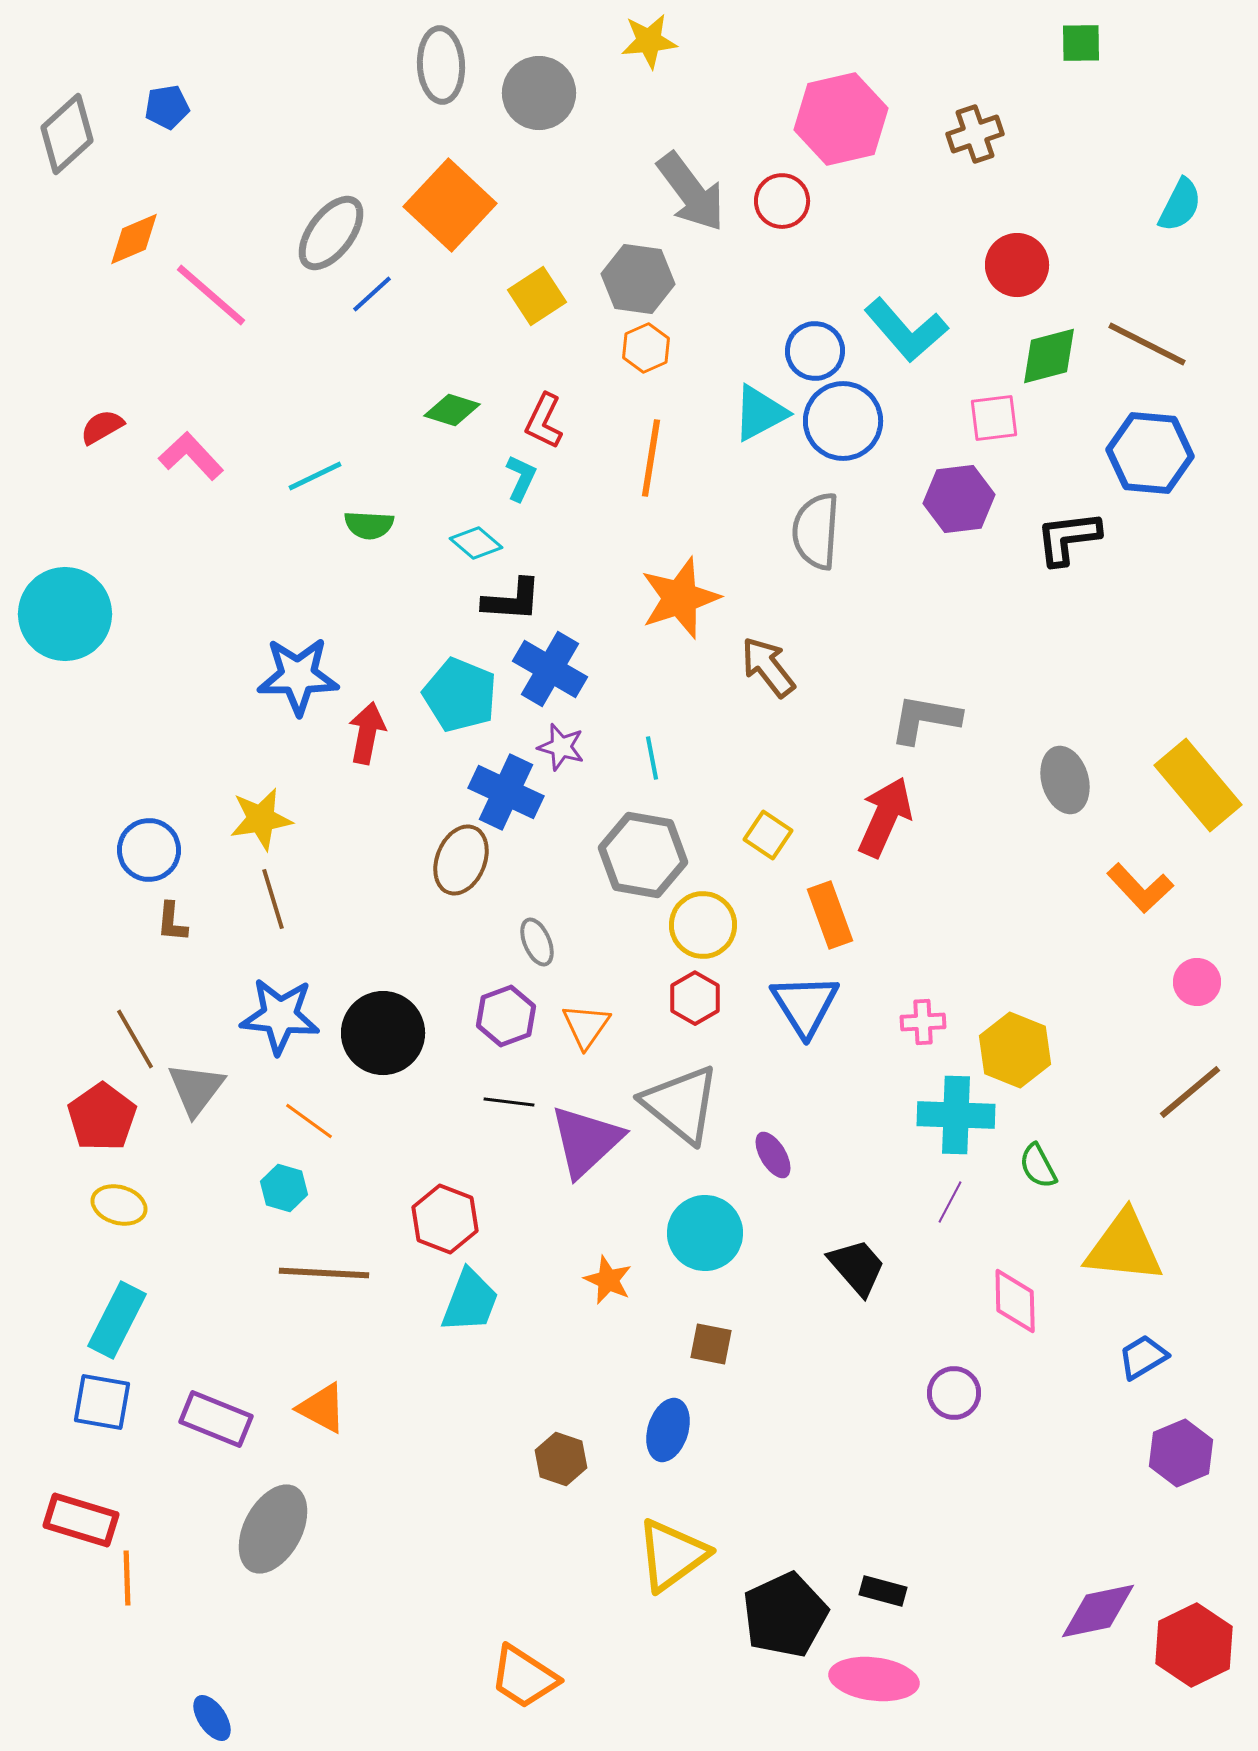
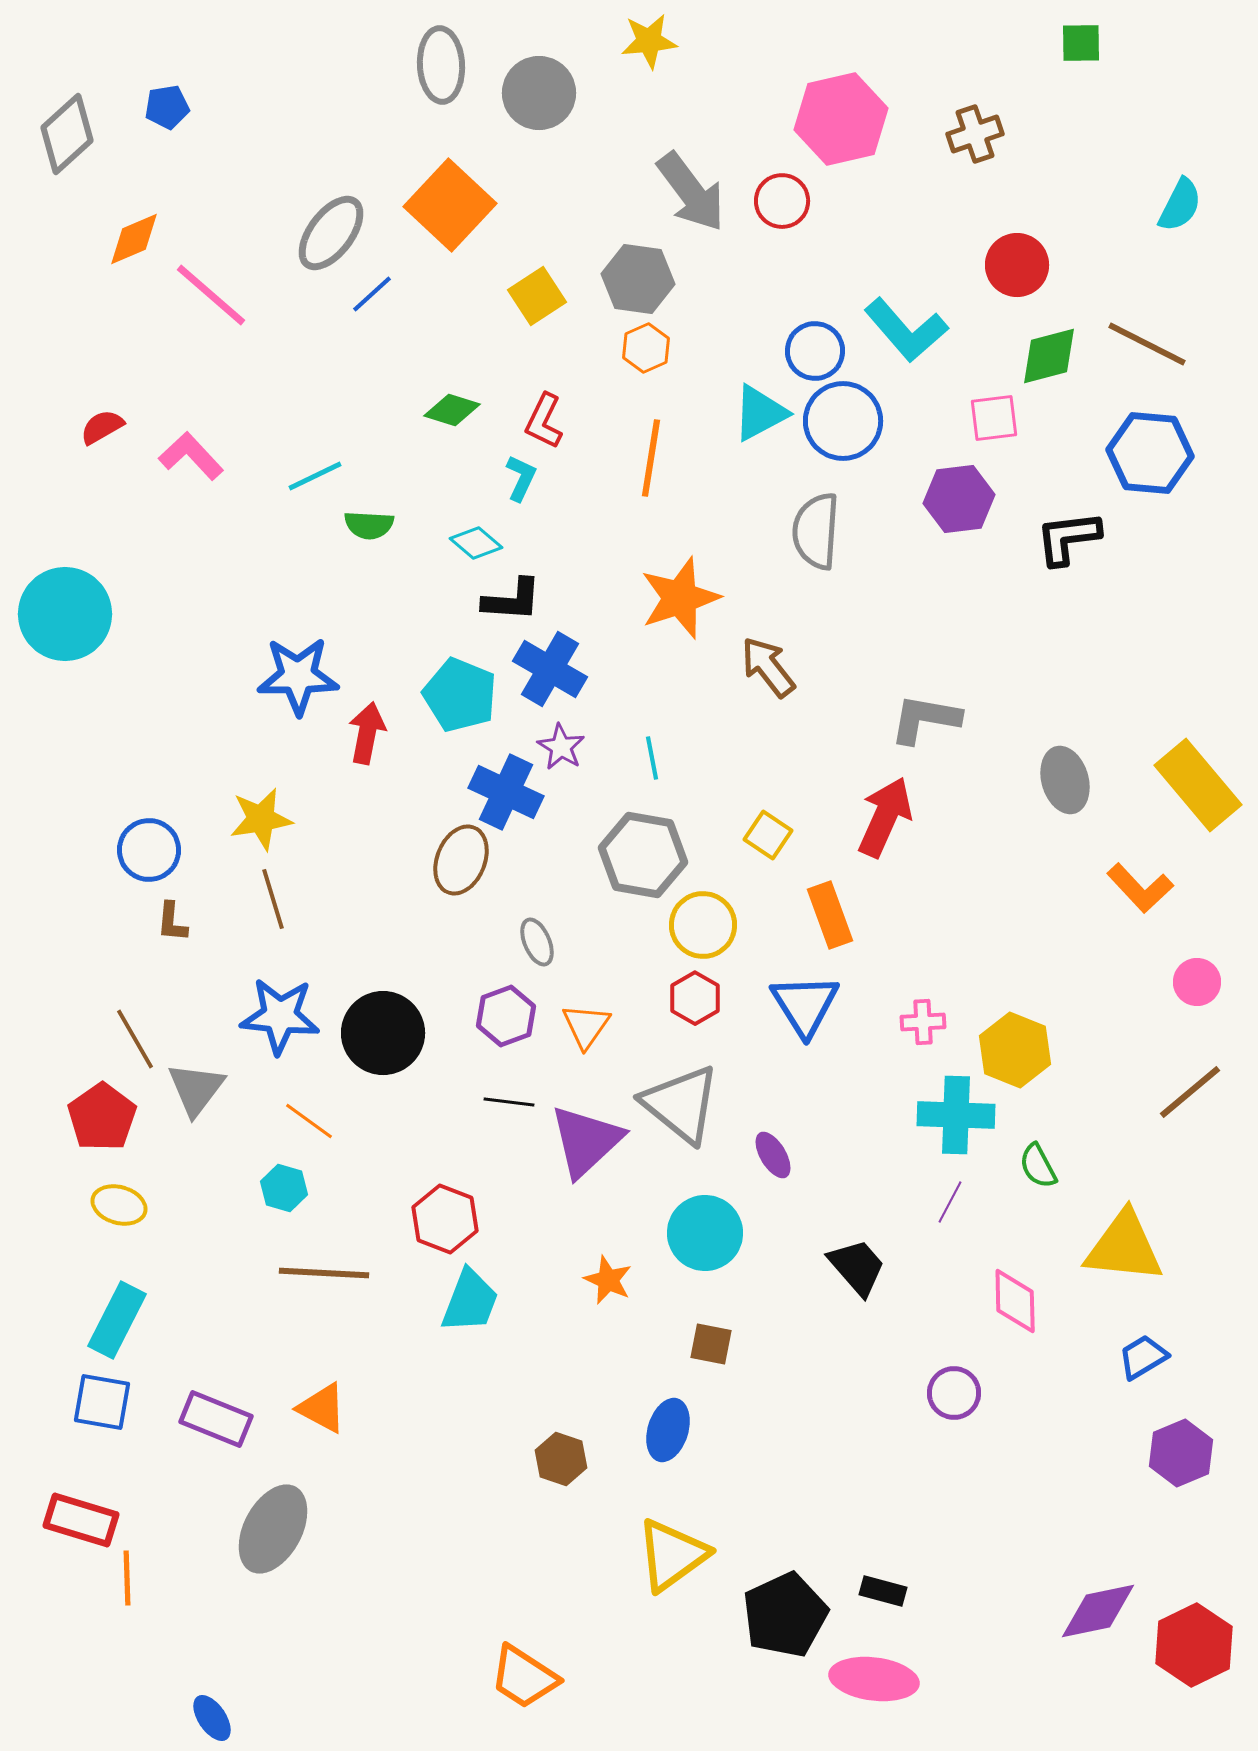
purple star at (561, 747): rotated 15 degrees clockwise
